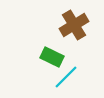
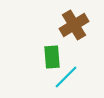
green rectangle: rotated 60 degrees clockwise
